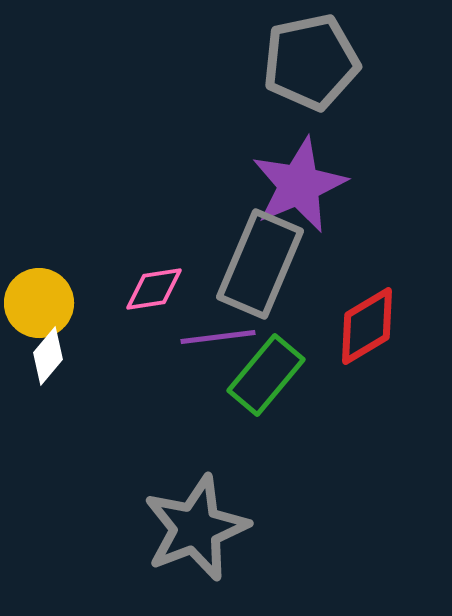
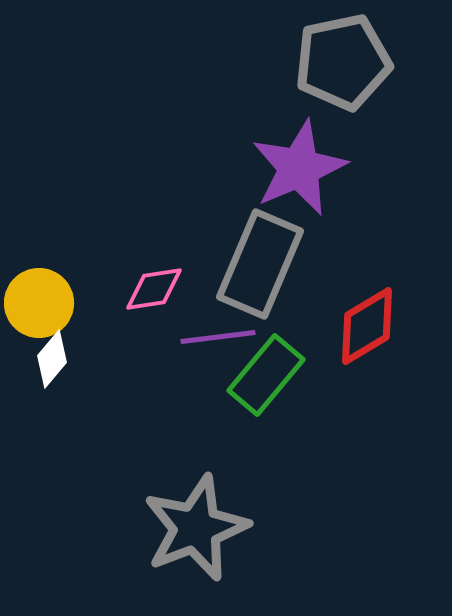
gray pentagon: moved 32 px right
purple star: moved 17 px up
white diamond: moved 4 px right, 3 px down
